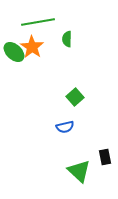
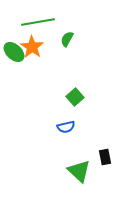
green semicircle: rotated 28 degrees clockwise
blue semicircle: moved 1 px right
